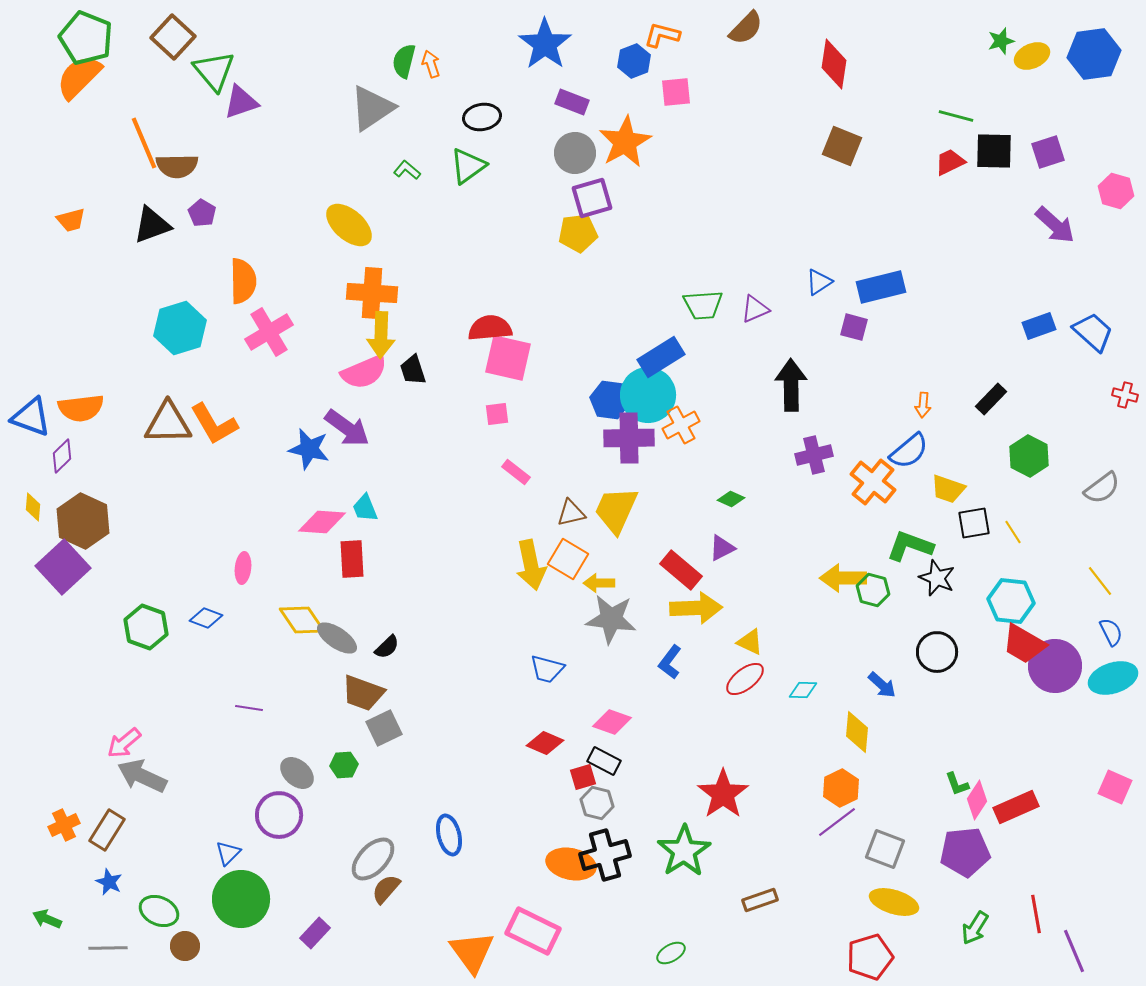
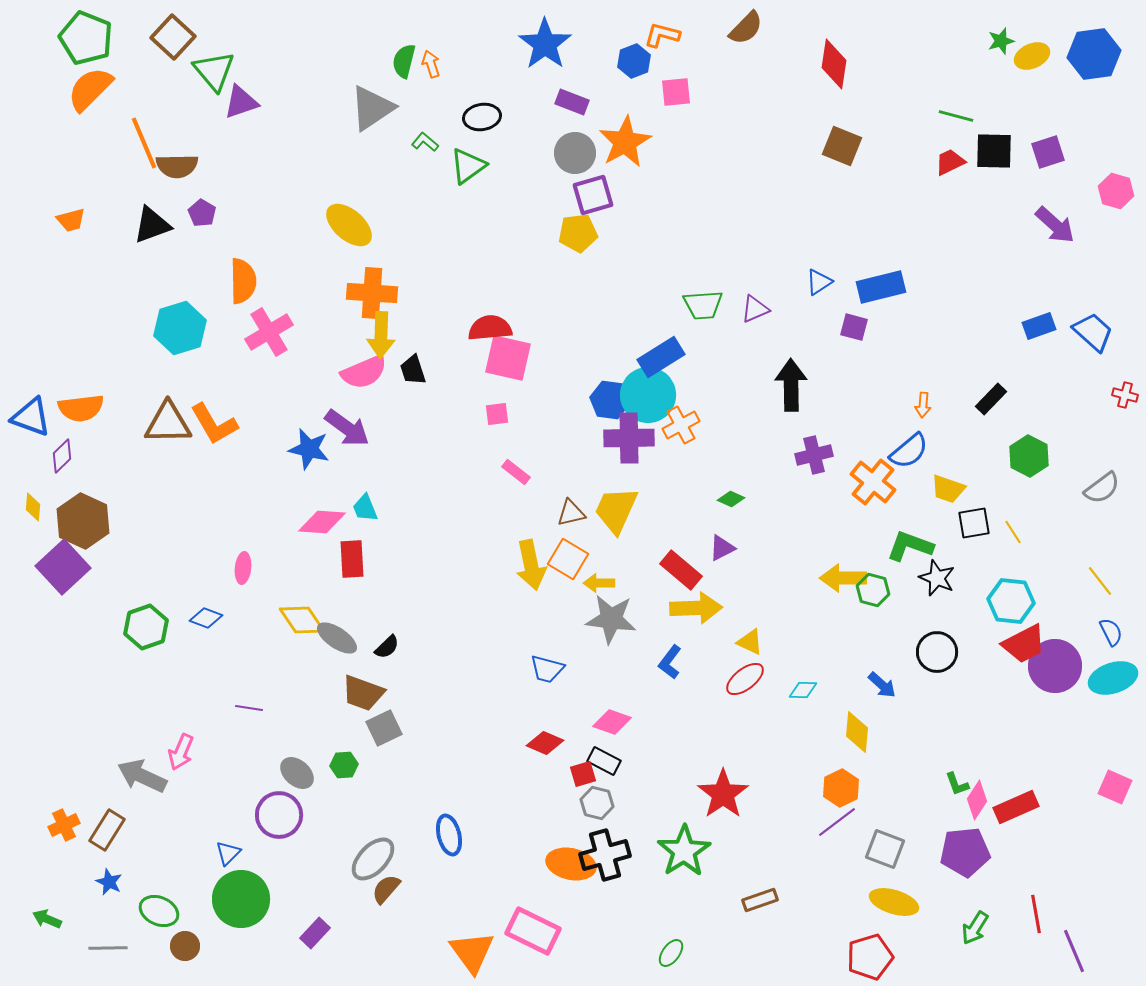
orange semicircle at (79, 77): moved 11 px right, 12 px down
green L-shape at (407, 170): moved 18 px right, 28 px up
purple square at (592, 198): moved 1 px right, 3 px up
green hexagon at (146, 627): rotated 21 degrees clockwise
red trapezoid at (1024, 644): rotated 57 degrees counterclockwise
pink arrow at (124, 743): moved 57 px right, 9 px down; rotated 27 degrees counterclockwise
red square at (583, 777): moved 3 px up
green ellipse at (671, 953): rotated 24 degrees counterclockwise
